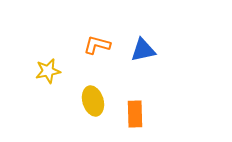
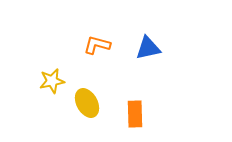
blue triangle: moved 5 px right, 2 px up
yellow star: moved 4 px right, 10 px down
yellow ellipse: moved 6 px left, 2 px down; rotated 12 degrees counterclockwise
